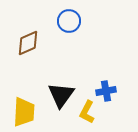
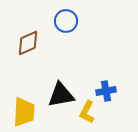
blue circle: moved 3 px left
black triangle: rotated 44 degrees clockwise
